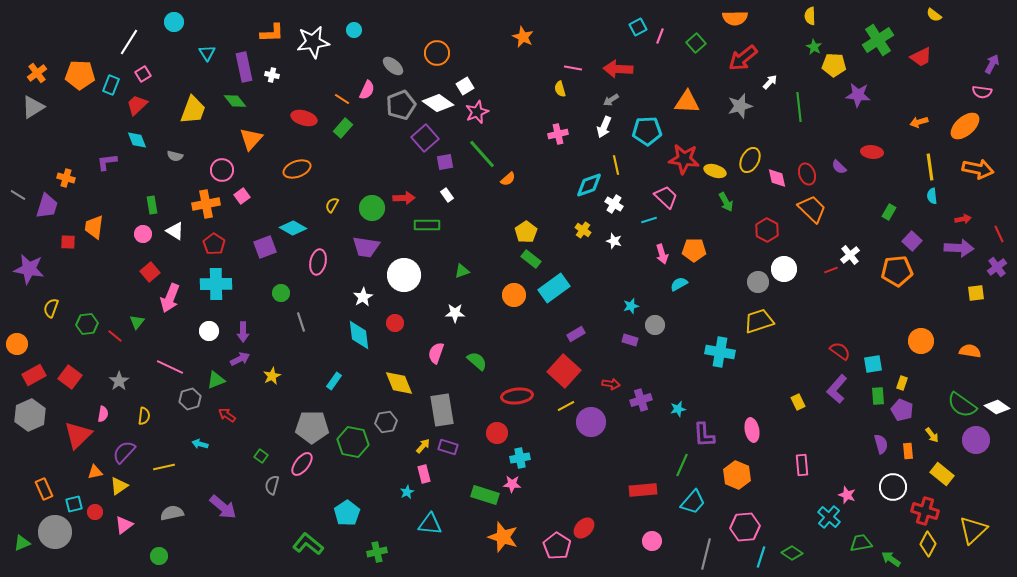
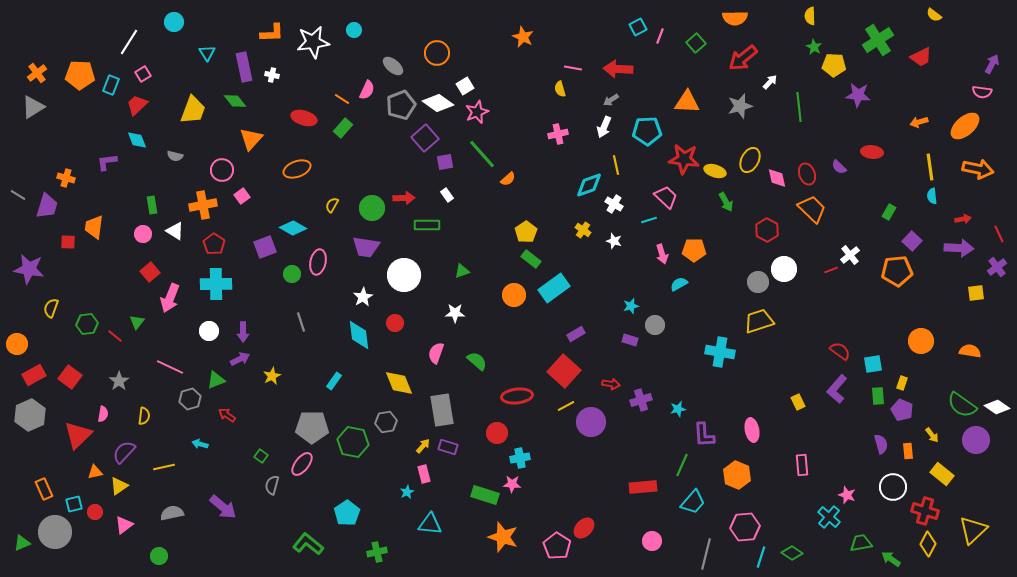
orange cross at (206, 204): moved 3 px left, 1 px down
green circle at (281, 293): moved 11 px right, 19 px up
red rectangle at (643, 490): moved 3 px up
